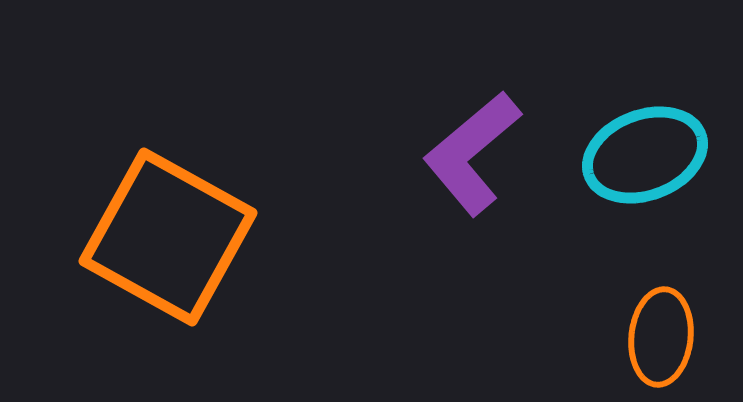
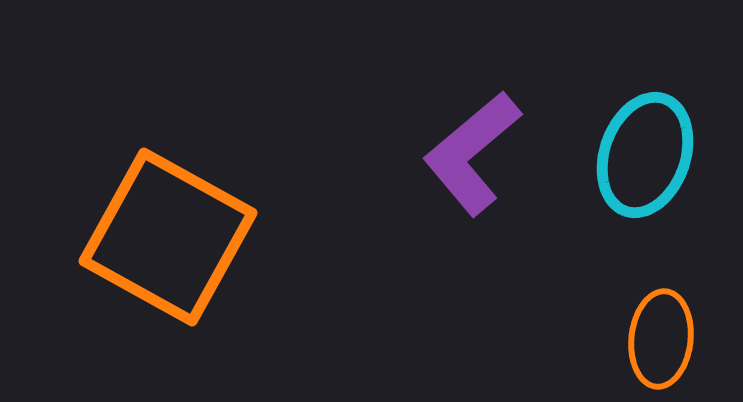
cyan ellipse: rotated 50 degrees counterclockwise
orange ellipse: moved 2 px down
